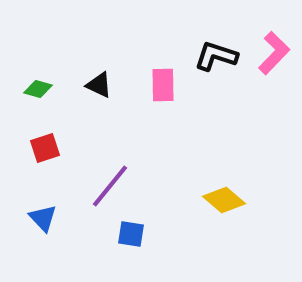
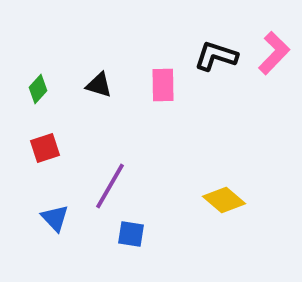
black triangle: rotated 8 degrees counterclockwise
green diamond: rotated 64 degrees counterclockwise
purple line: rotated 9 degrees counterclockwise
blue triangle: moved 12 px right
